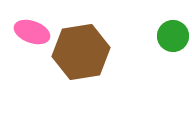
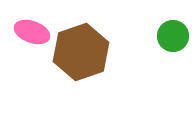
brown hexagon: rotated 10 degrees counterclockwise
